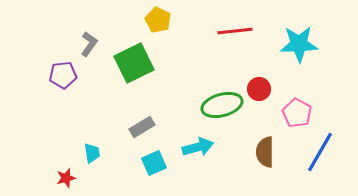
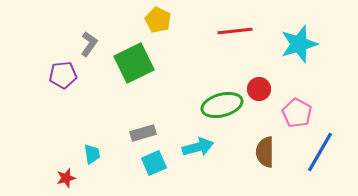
cyan star: rotated 15 degrees counterclockwise
gray rectangle: moved 1 px right, 6 px down; rotated 15 degrees clockwise
cyan trapezoid: moved 1 px down
